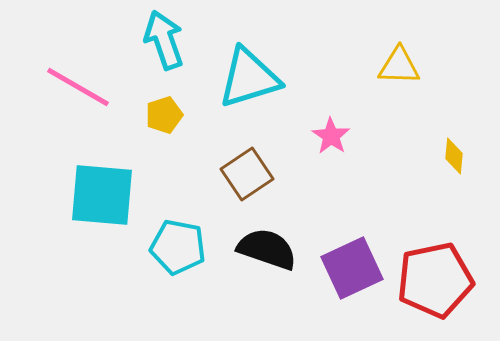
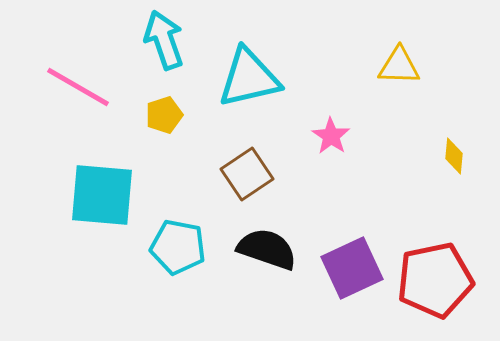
cyan triangle: rotated 4 degrees clockwise
